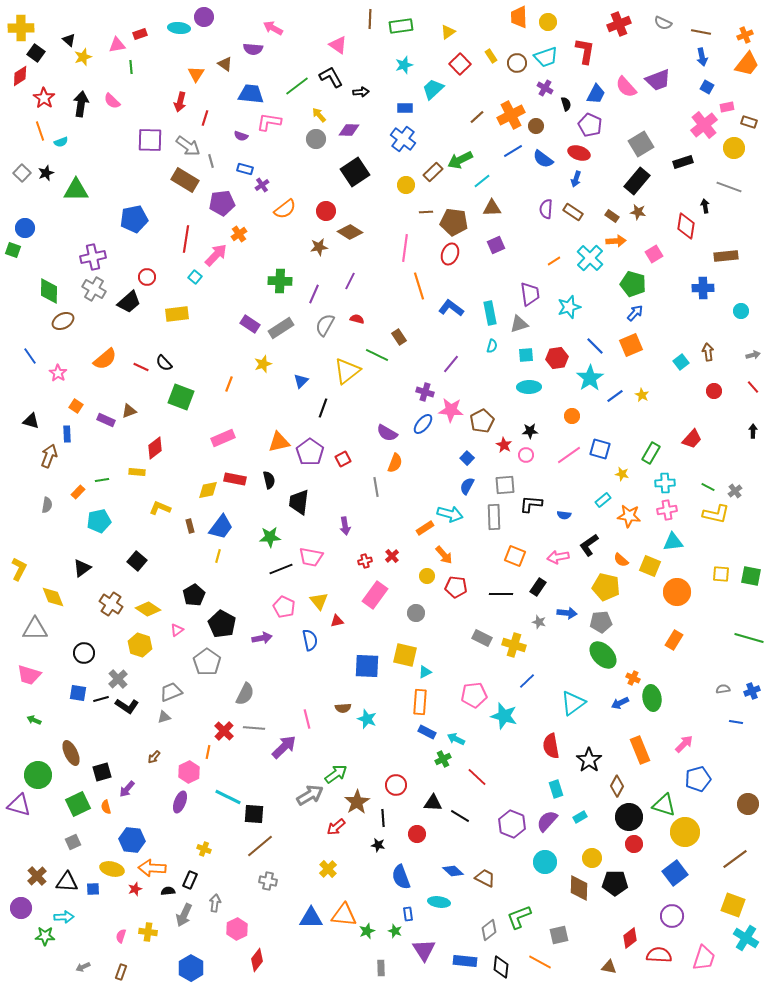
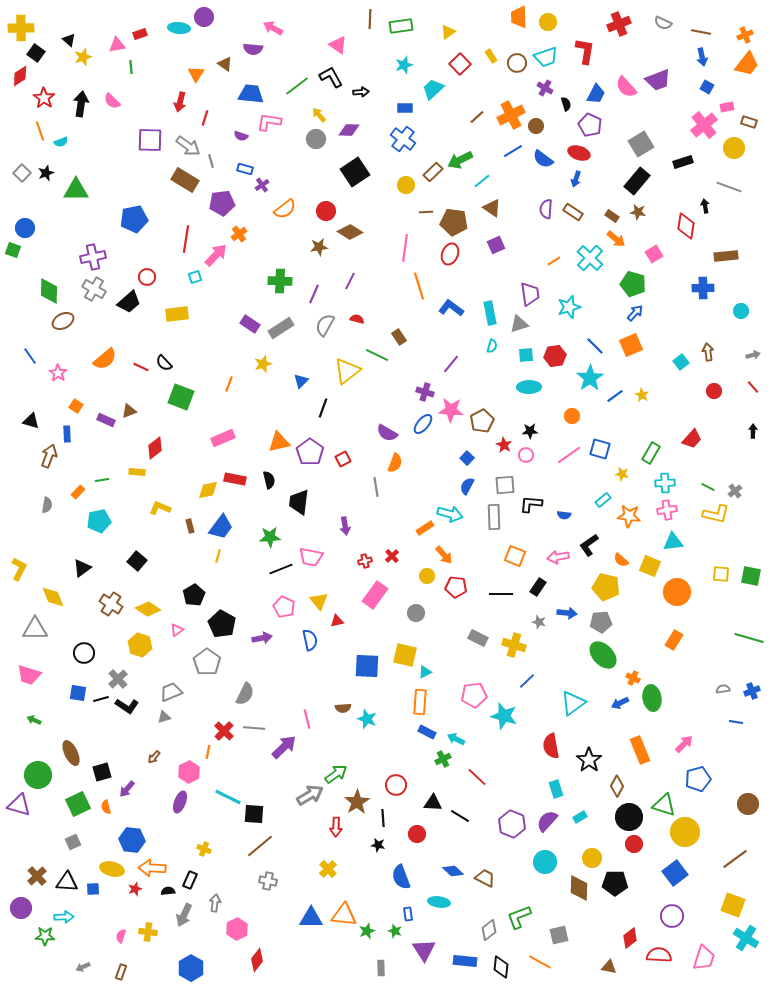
brown triangle at (492, 208): rotated 36 degrees clockwise
orange arrow at (616, 241): moved 2 px up; rotated 42 degrees clockwise
cyan square at (195, 277): rotated 32 degrees clockwise
red hexagon at (557, 358): moved 2 px left, 2 px up
gray rectangle at (482, 638): moved 4 px left
red arrow at (336, 827): rotated 48 degrees counterclockwise
